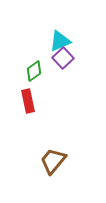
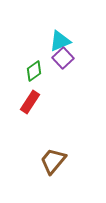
red rectangle: moved 2 px right, 1 px down; rotated 45 degrees clockwise
